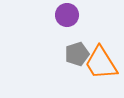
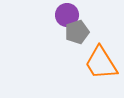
gray pentagon: moved 22 px up
